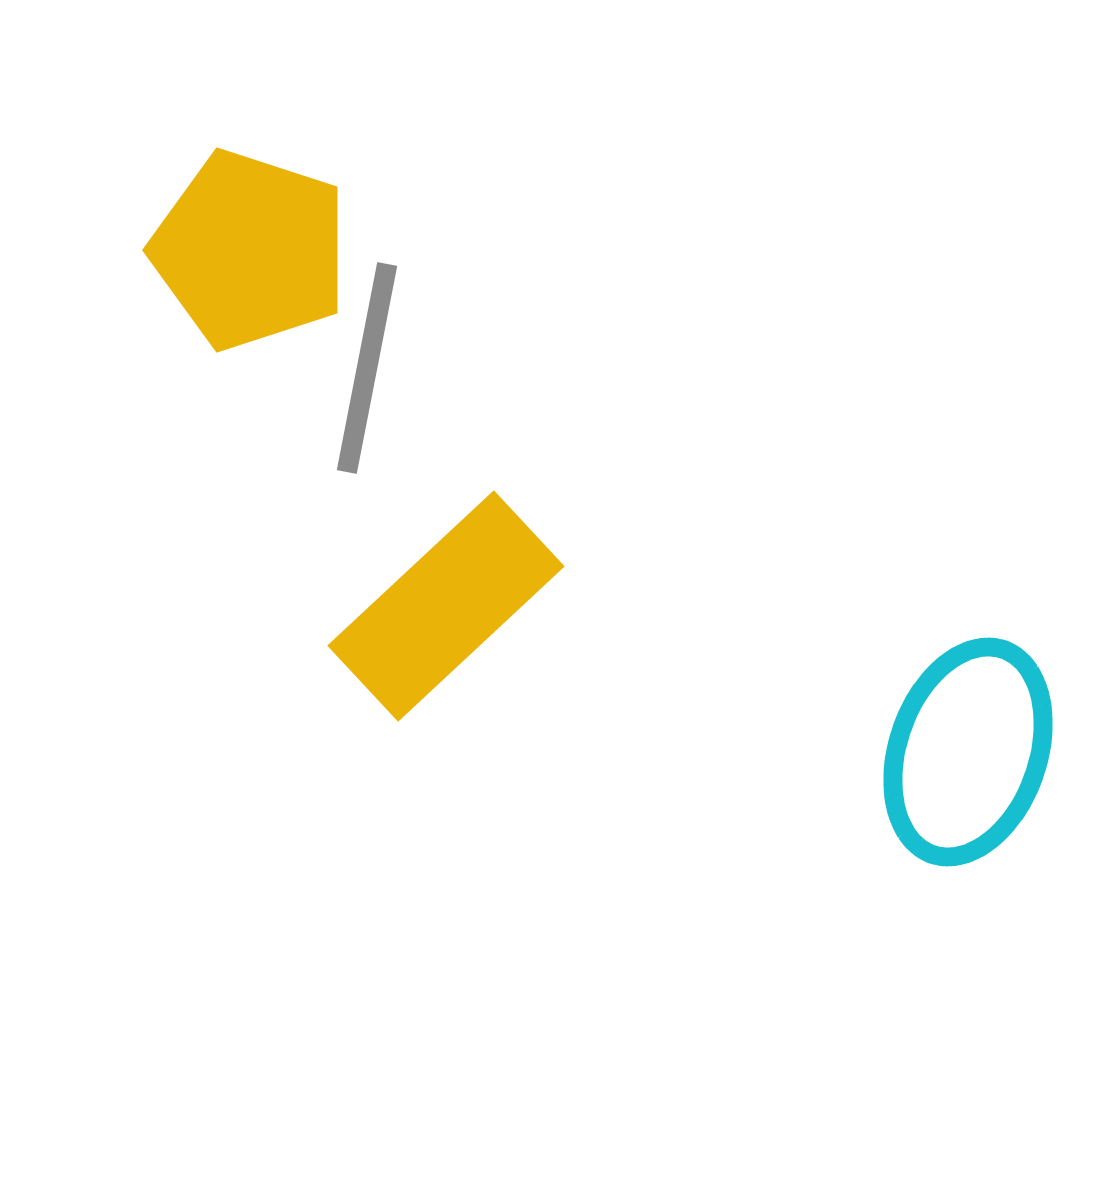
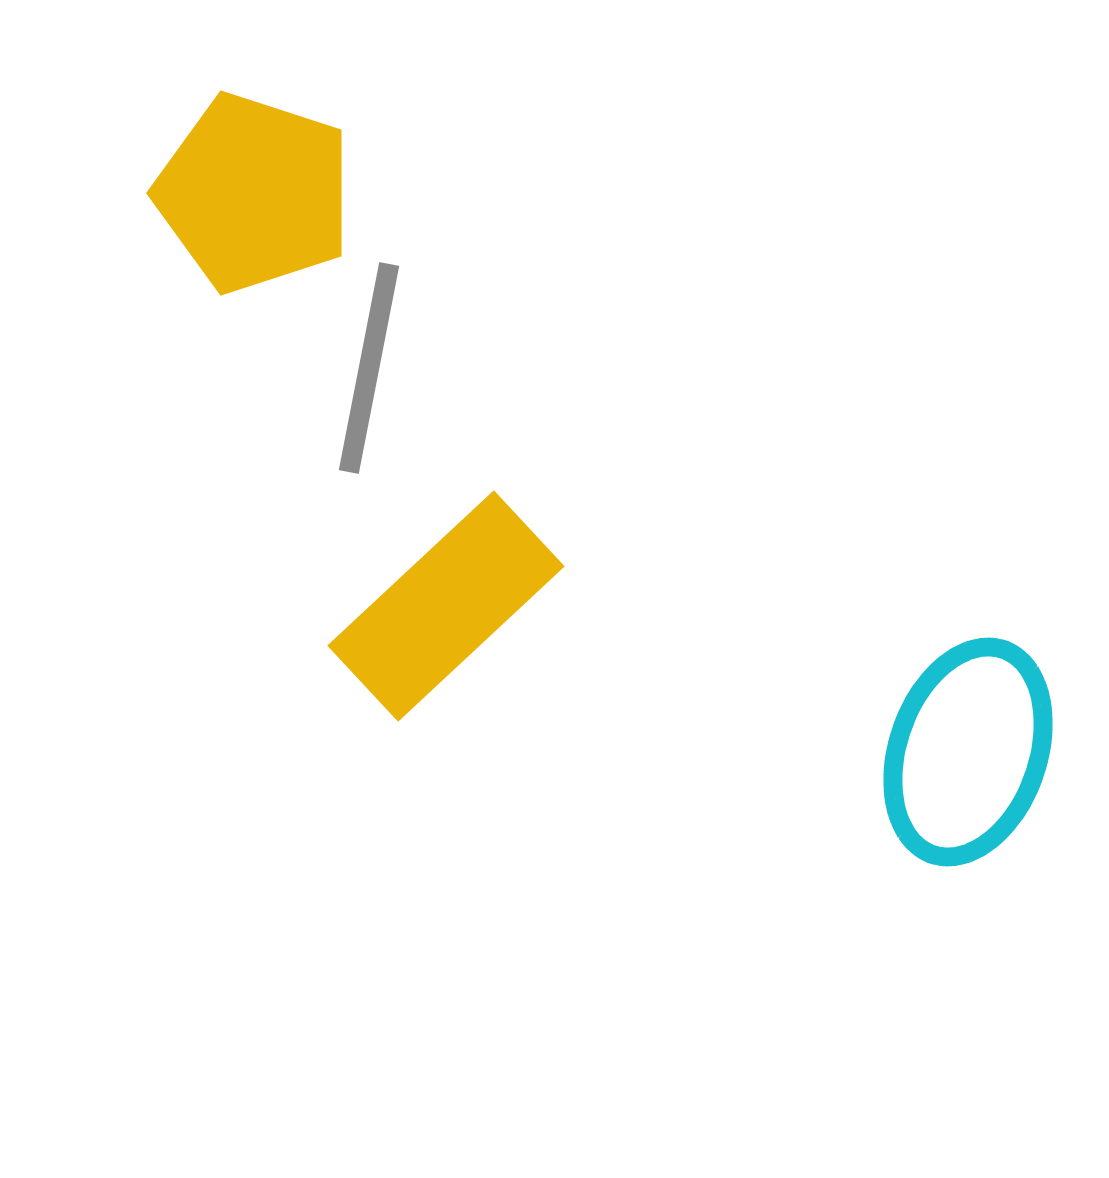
yellow pentagon: moved 4 px right, 57 px up
gray line: moved 2 px right
